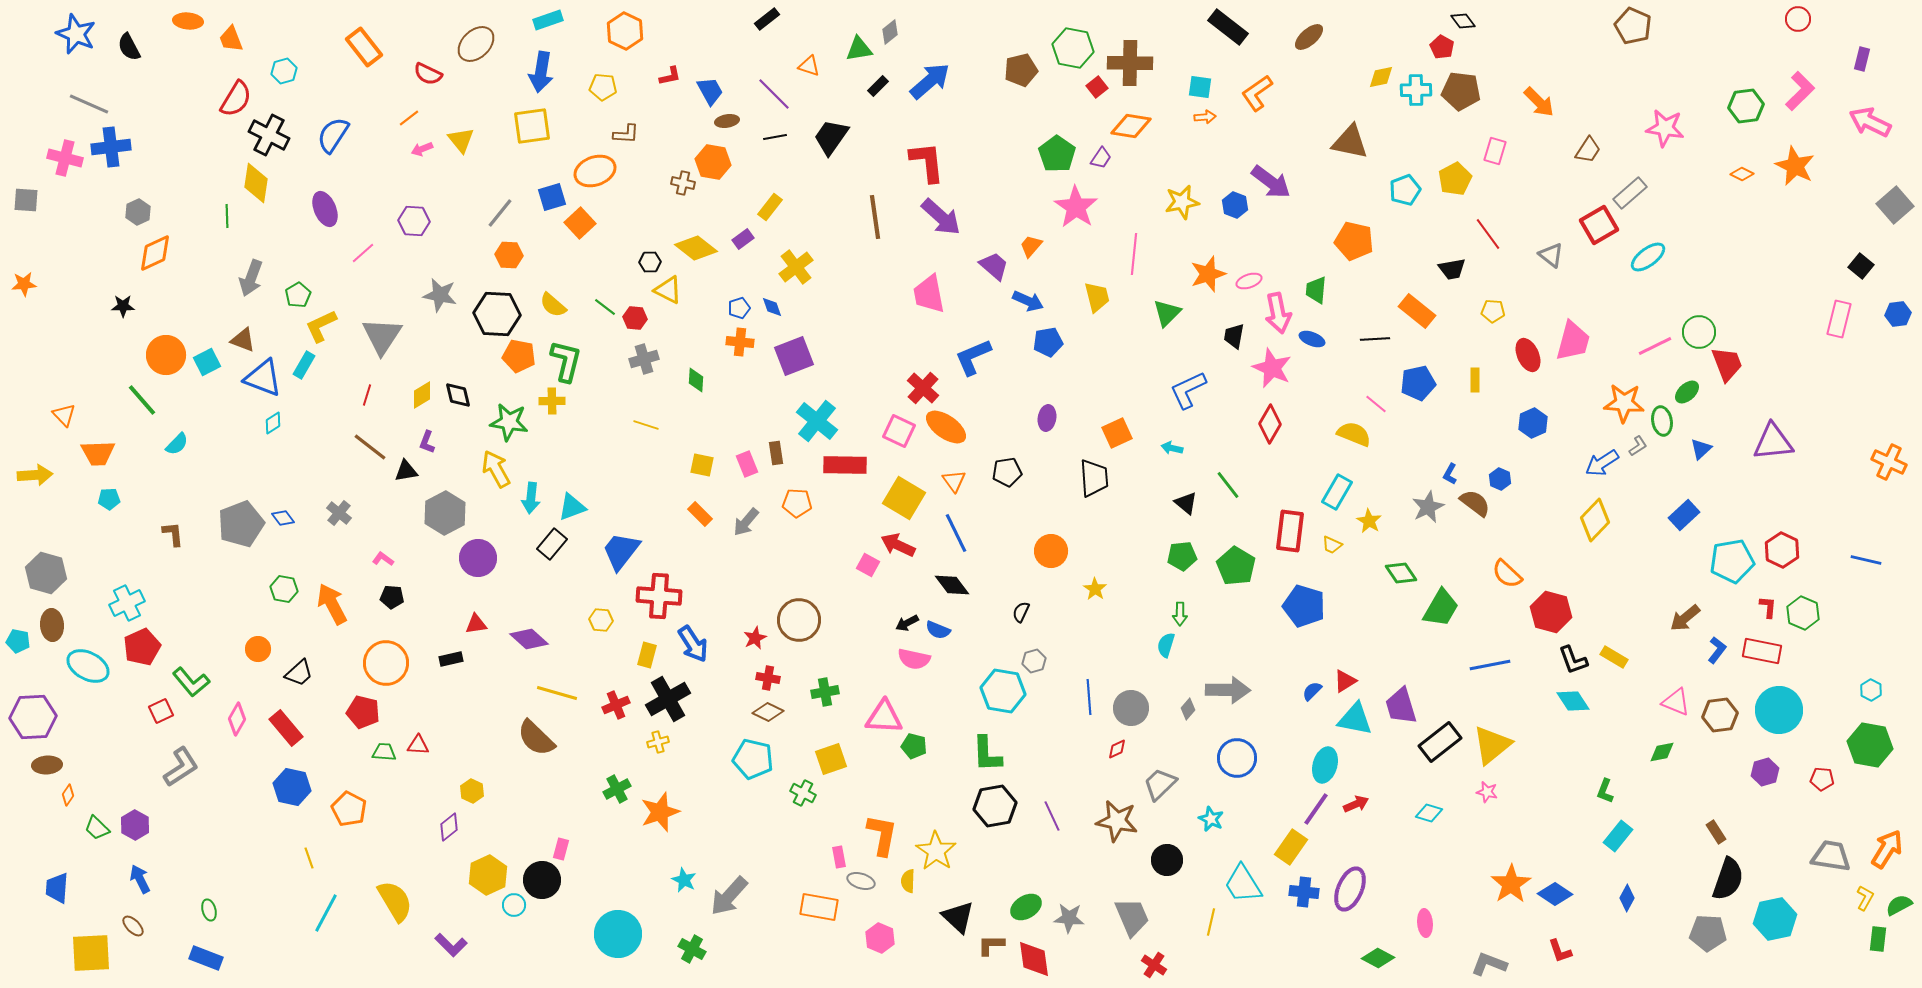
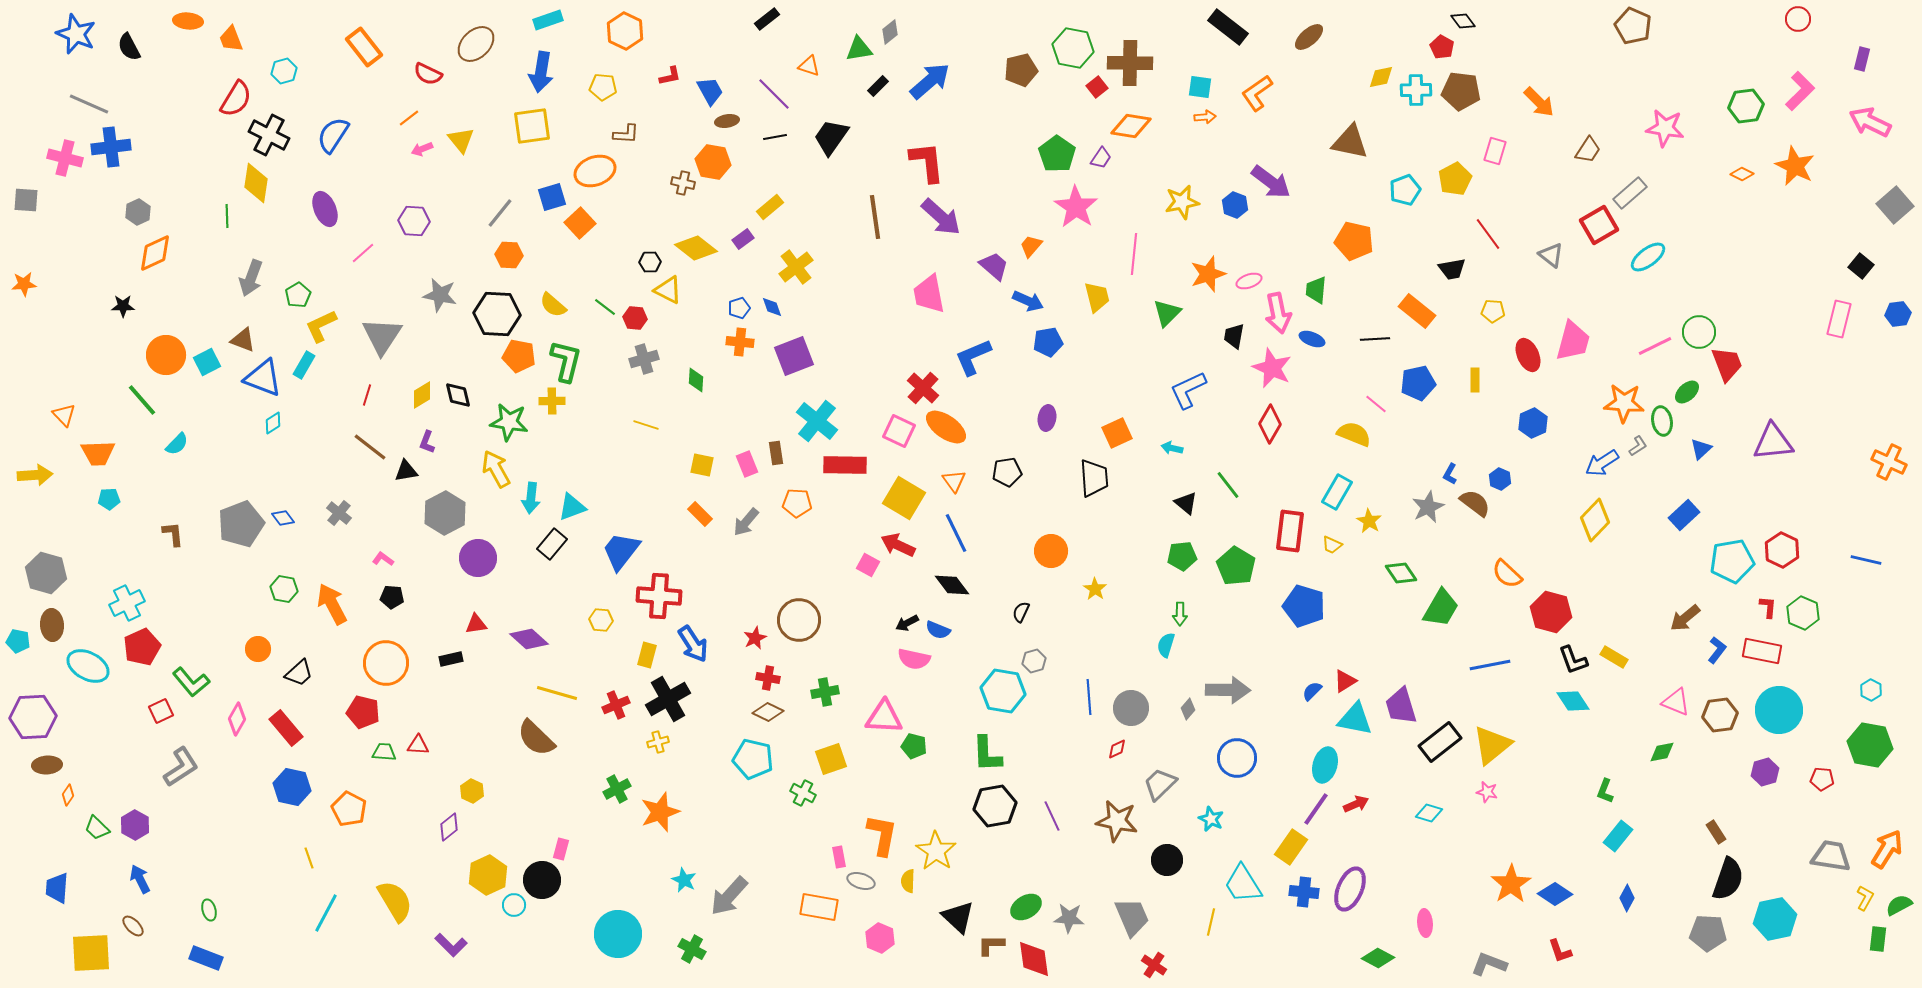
yellow rectangle at (770, 207): rotated 12 degrees clockwise
